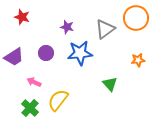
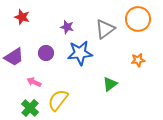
orange circle: moved 2 px right, 1 px down
green triangle: rotated 35 degrees clockwise
